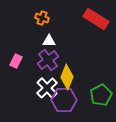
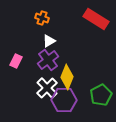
white triangle: rotated 32 degrees counterclockwise
